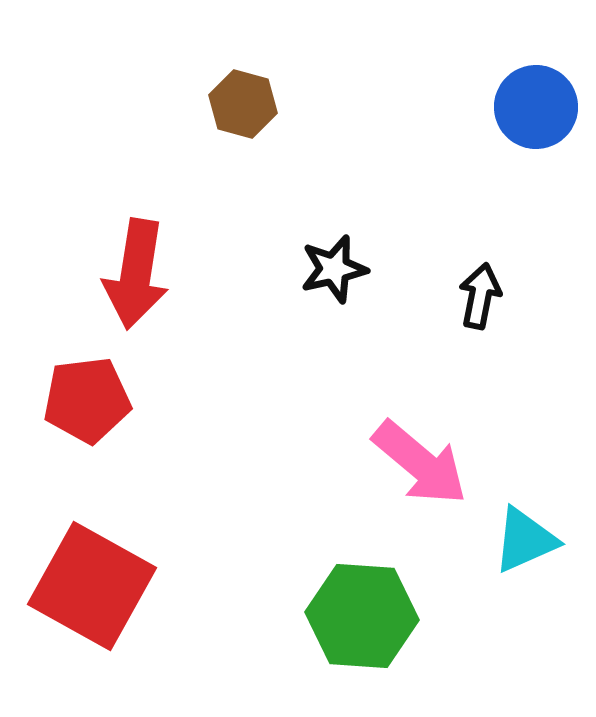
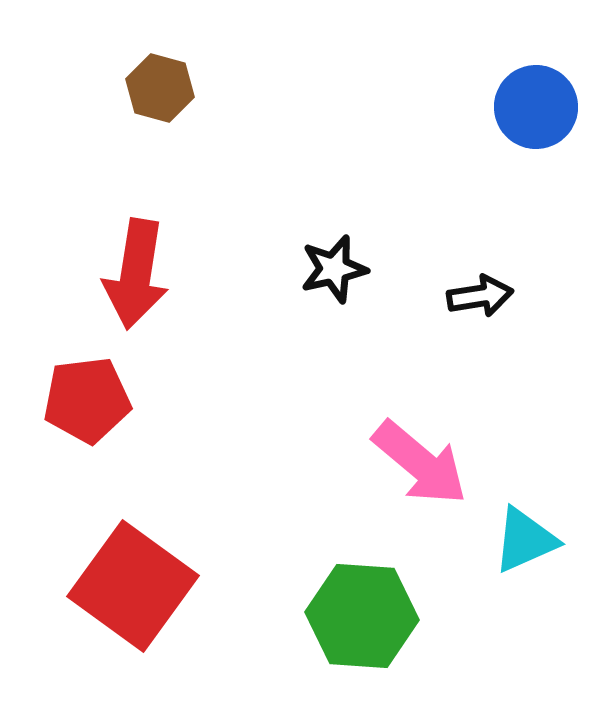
brown hexagon: moved 83 px left, 16 px up
black arrow: rotated 70 degrees clockwise
red square: moved 41 px right; rotated 7 degrees clockwise
